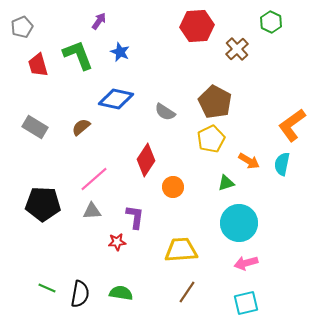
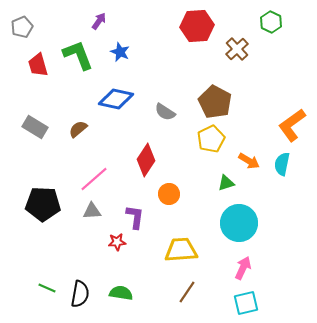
brown semicircle: moved 3 px left, 2 px down
orange circle: moved 4 px left, 7 px down
pink arrow: moved 3 px left, 5 px down; rotated 130 degrees clockwise
